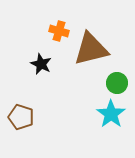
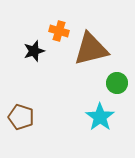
black star: moved 7 px left, 13 px up; rotated 30 degrees clockwise
cyan star: moved 11 px left, 3 px down
